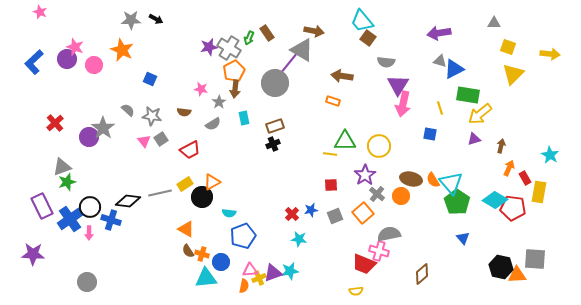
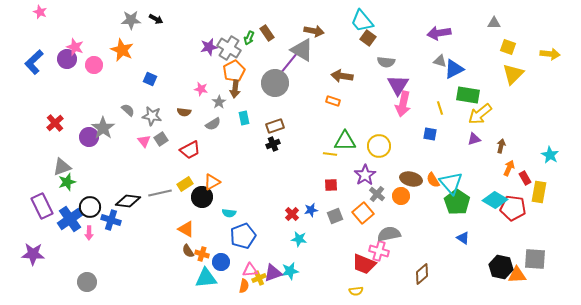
blue triangle at (463, 238): rotated 16 degrees counterclockwise
